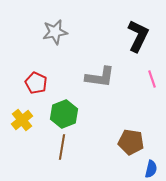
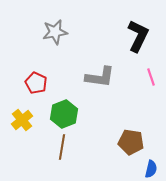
pink line: moved 1 px left, 2 px up
